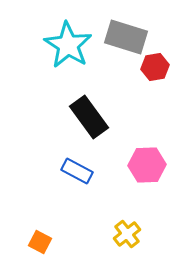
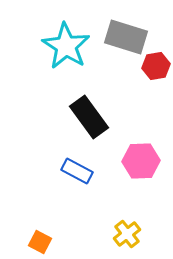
cyan star: moved 2 px left, 1 px down
red hexagon: moved 1 px right, 1 px up
pink hexagon: moved 6 px left, 4 px up
